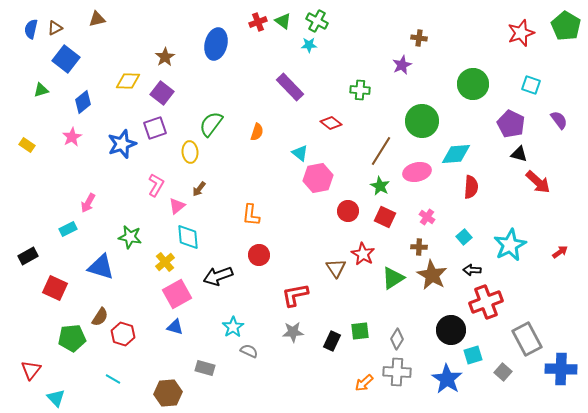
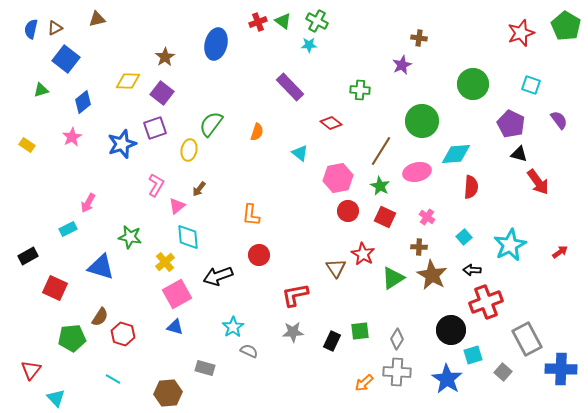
yellow ellipse at (190, 152): moved 1 px left, 2 px up; rotated 15 degrees clockwise
pink hexagon at (318, 178): moved 20 px right
red arrow at (538, 182): rotated 12 degrees clockwise
